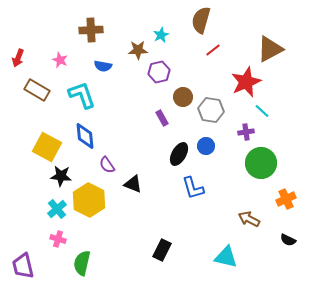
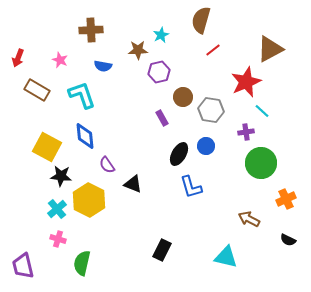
blue L-shape: moved 2 px left, 1 px up
